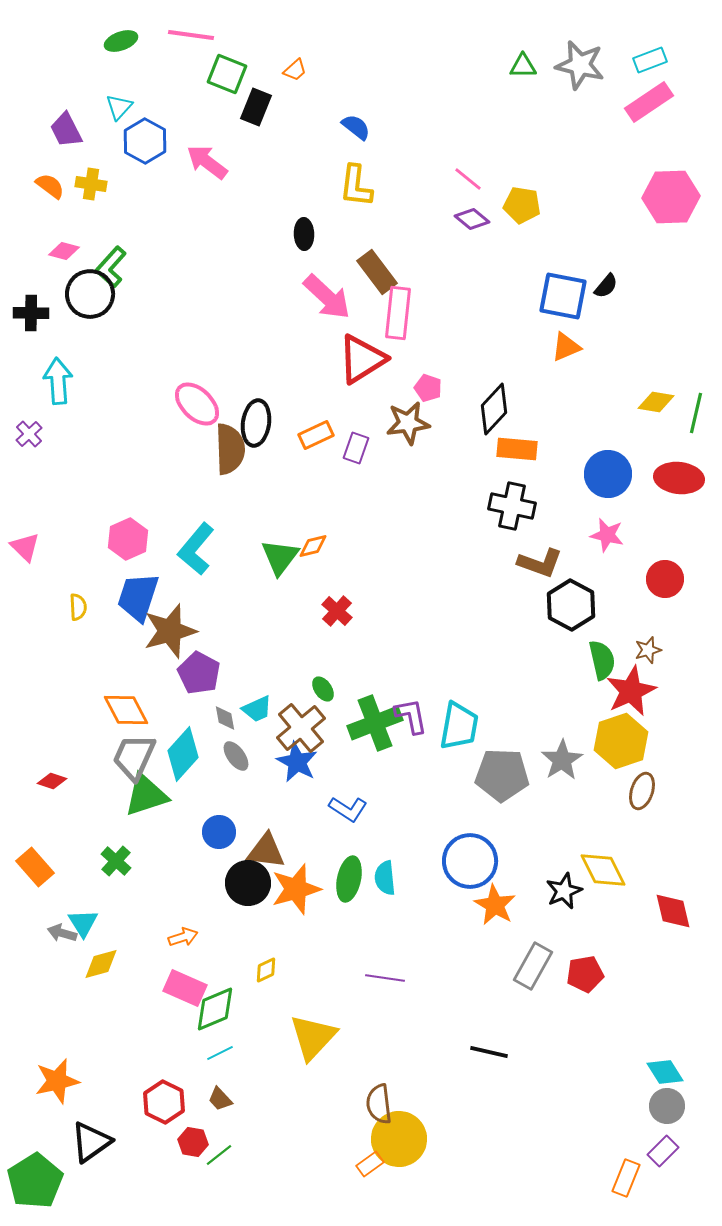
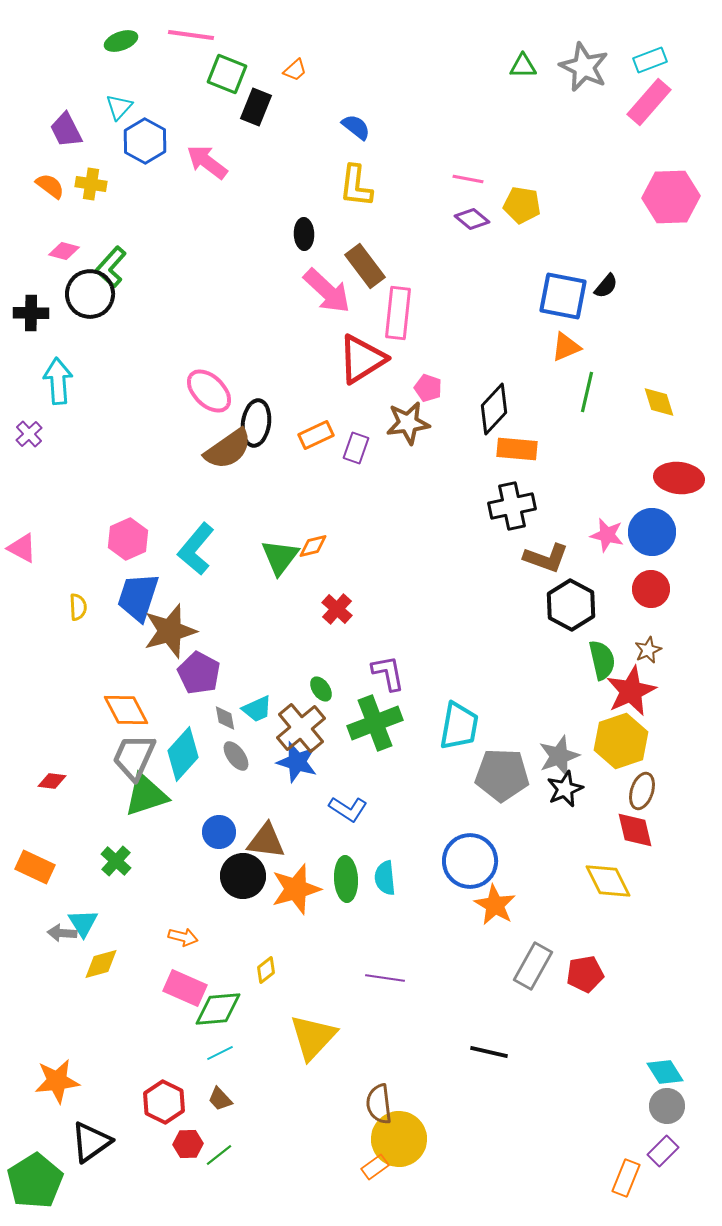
gray star at (580, 65): moved 4 px right, 2 px down; rotated 12 degrees clockwise
pink rectangle at (649, 102): rotated 15 degrees counterclockwise
pink line at (468, 179): rotated 28 degrees counterclockwise
brown rectangle at (377, 272): moved 12 px left, 6 px up
pink arrow at (327, 297): moved 6 px up
yellow diamond at (656, 402): moved 3 px right; rotated 63 degrees clockwise
pink ellipse at (197, 404): moved 12 px right, 13 px up
green line at (696, 413): moved 109 px left, 21 px up
brown semicircle at (230, 449): moved 2 px left; rotated 57 degrees clockwise
blue circle at (608, 474): moved 44 px right, 58 px down
black cross at (512, 506): rotated 24 degrees counterclockwise
pink triangle at (25, 547): moved 3 px left, 1 px down; rotated 16 degrees counterclockwise
brown L-shape at (540, 563): moved 6 px right, 5 px up
red circle at (665, 579): moved 14 px left, 10 px down
red cross at (337, 611): moved 2 px up
brown star at (648, 650): rotated 8 degrees counterclockwise
green ellipse at (323, 689): moved 2 px left
purple L-shape at (411, 716): moved 23 px left, 43 px up
gray star at (562, 760): moved 3 px left, 4 px up; rotated 12 degrees clockwise
blue star at (297, 762): rotated 12 degrees counterclockwise
red diamond at (52, 781): rotated 12 degrees counterclockwise
brown triangle at (266, 851): moved 10 px up
orange rectangle at (35, 867): rotated 24 degrees counterclockwise
yellow diamond at (603, 870): moved 5 px right, 11 px down
green ellipse at (349, 879): moved 3 px left; rotated 15 degrees counterclockwise
black circle at (248, 883): moved 5 px left, 7 px up
black star at (564, 891): moved 1 px right, 102 px up
red diamond at (673, 911): moved 38 px left, 81 px up
gray arrow at (62, 933): rotated 12 degrees counterclockwise
orange arrow at (183, 937): rotated 32 degrees clockwise
yellow diamond at (266, 970): rotated 12 degrees counterclockwise
green diamond at (215, 1009): moved 3 px right; rotated 18 degrees clockwise
orange star at (57, 1081): rotated 6 degrees clockwise
red hexagon at (193, 1142): moved 5 px left, 2 px down; rotated 12 degrees counterclockwise
orange rectangle at (370, 1164): moved 5 px right, 3 px down
